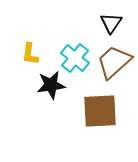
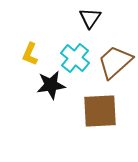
black triangle: moved 21 px left, 5 px up
yellow L-shape: rotated 15 degrees clockwise
brown trapezoid: moved 1 px right
